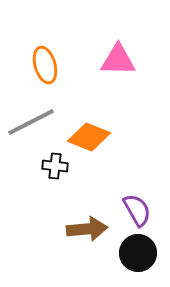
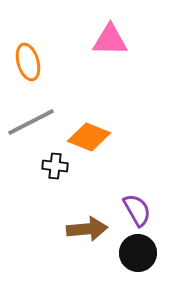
pink triangle: moved 8 px left, 20 px up
orange ellipse: moved 17 px left, 3 px up
